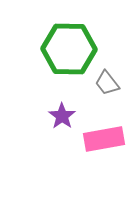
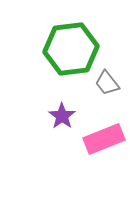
green hexagon: moved 2 px right; rotated 8 degrees counterclockwise
pink rectangle: rotated 12 degrees counterclockwise
